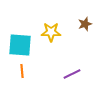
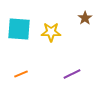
brown star: moved 6 px up; rotated 16 degrees counterclockwise
cyan square: moved 1 px left, 16 px up
orange line: moved 1 px left, 3 px down; rotated 72 degrees clockwise
